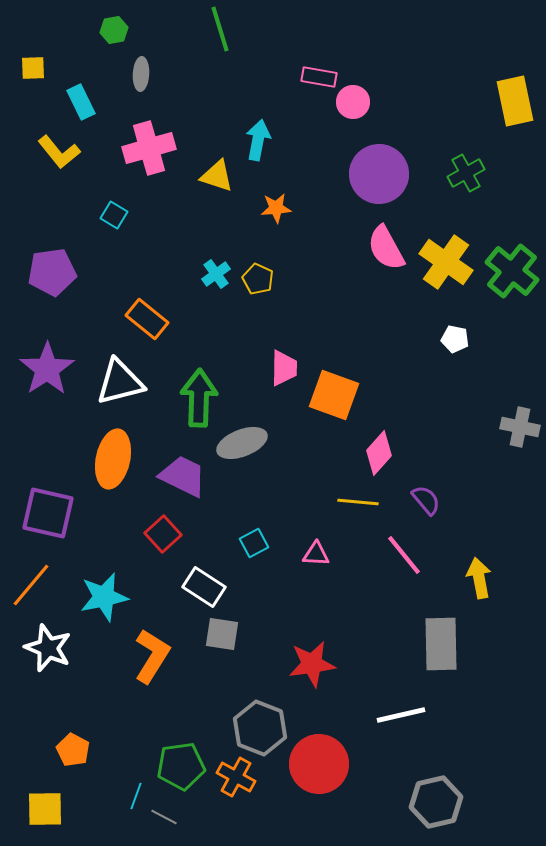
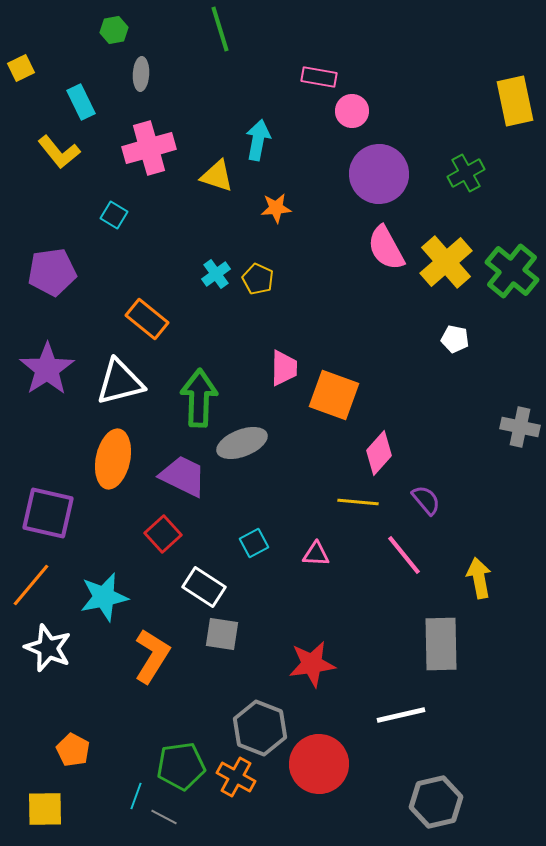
yellow square at (33, 68): moved 12 px left; rotated 24 degrees counterclockwise
pink circle at (353, 102): moved 1 px left, 9 px down
yellow cross at (446, 262): rotated 14 degrees clockwise
